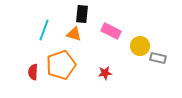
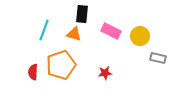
yellow circle: moved 10 px up
